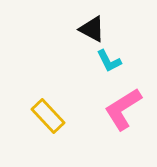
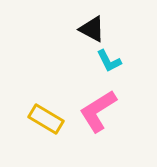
pink L-shape: moved 25 px left, 2 px down
yellow rectangle: moved 2 px left, 3 px down; rotated 16 degrees counterclockwise
